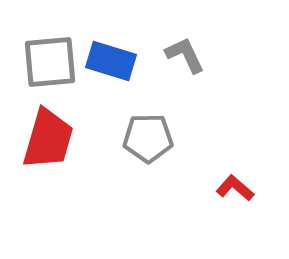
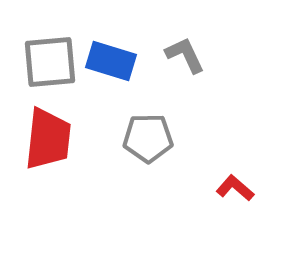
red trapezoid: rotated 10 degrees counterclockwise
